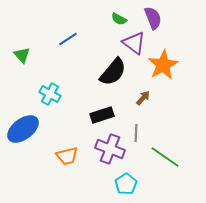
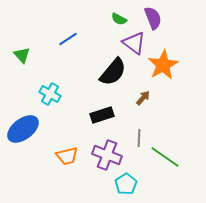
gray line: moved 3 px right, 5 px down
purple cross: moved 3 px left, 6 px down
